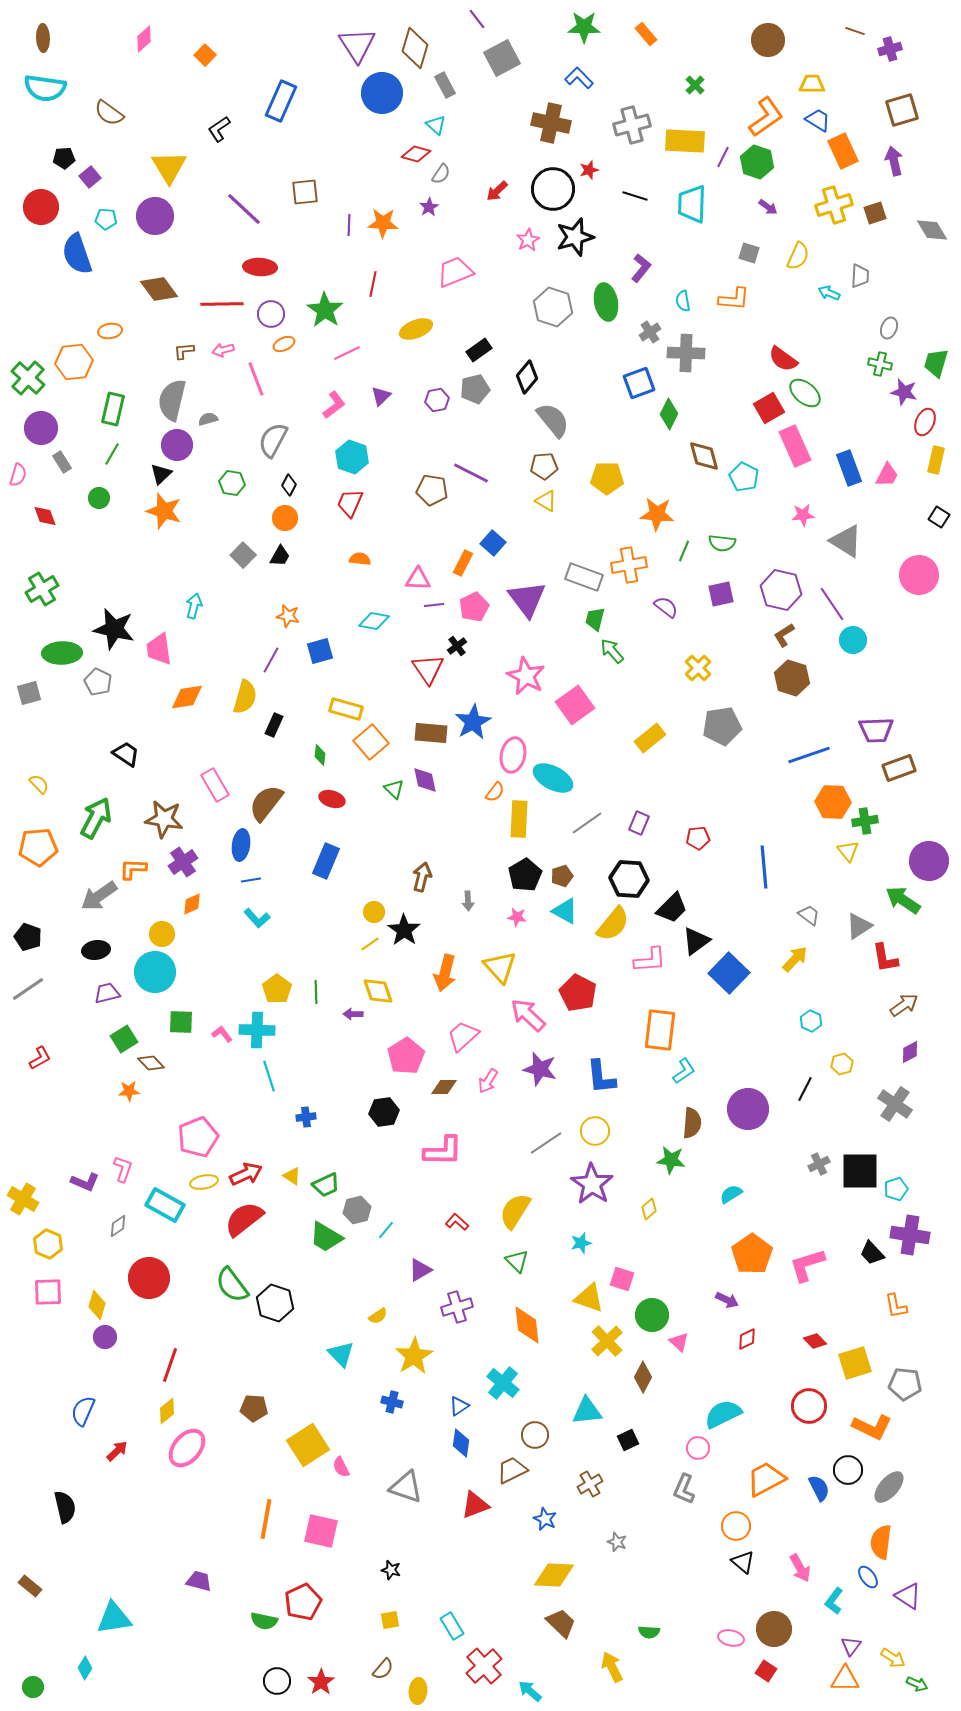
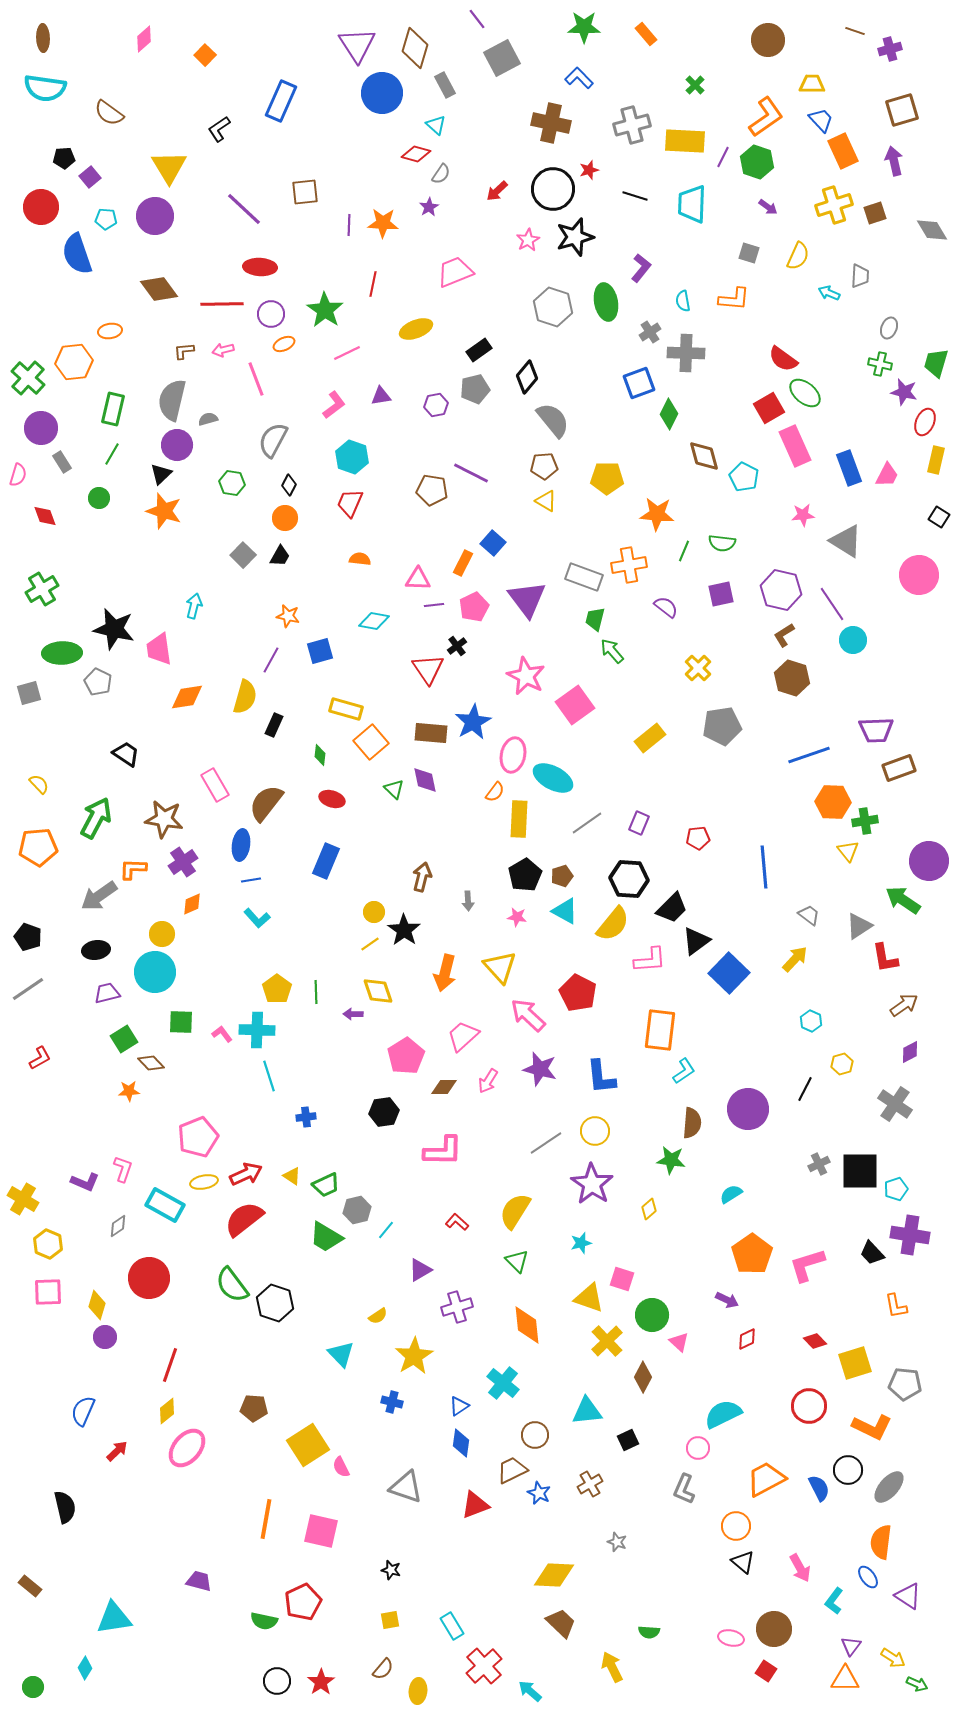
blue trapezoid at (818, 120): moved 3 px right; rotated 16 degrees clockwise
purple triangle at (381, 396): rotated 35 degrees clockwise
purple hexagon at (437, 400): moved 1 px left, 5 px down
blue star at (545, 1519): moved 6 px left, 26 px up
